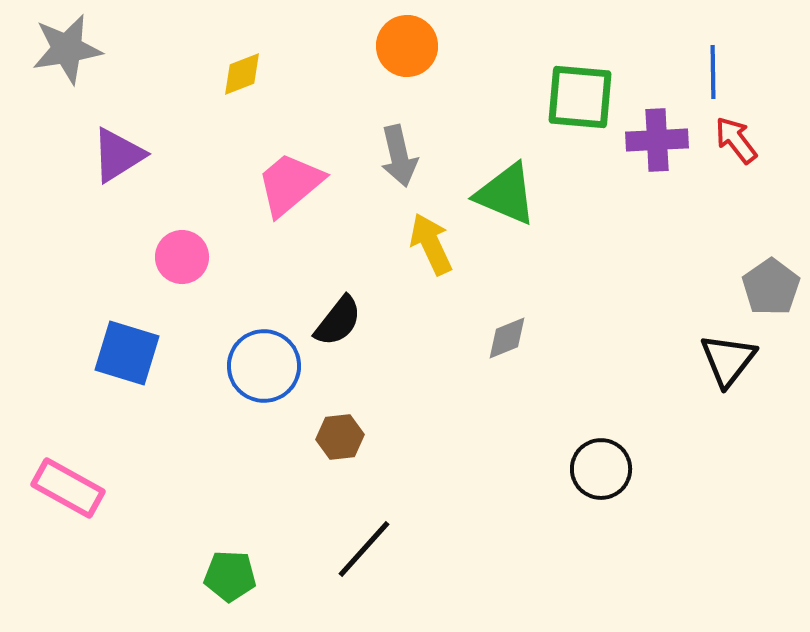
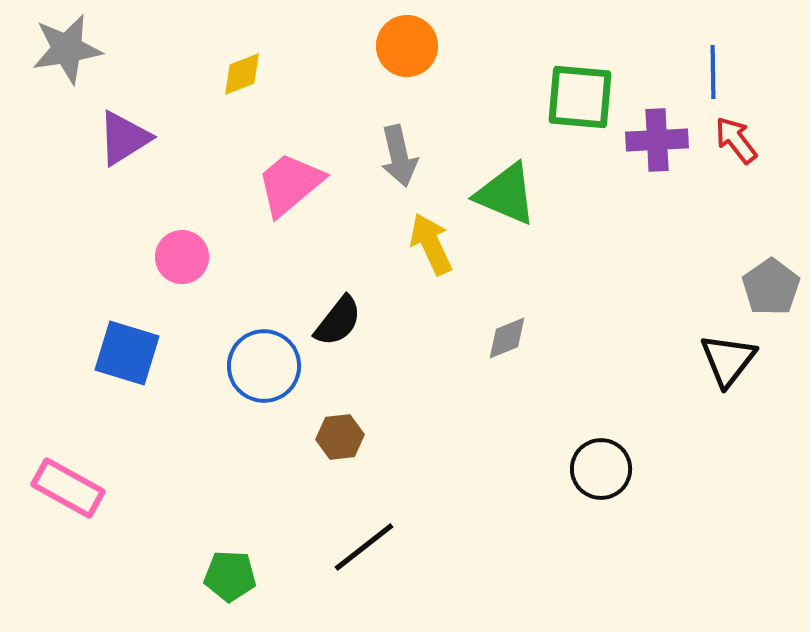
purple triangle: moved 6 px right, 17 px up
black line: moved 2 px up; rotated 10 degrees clockwise
